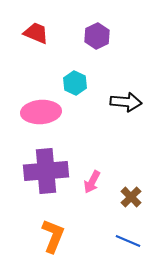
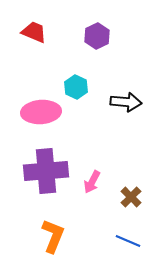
red trapezoid: moved 2 px left, 1 px up
cyan hexagon: moved 1 px right, 4 px down
